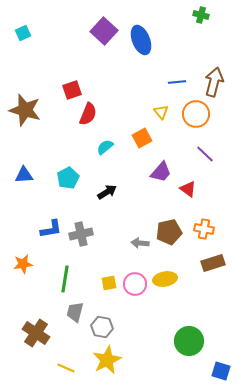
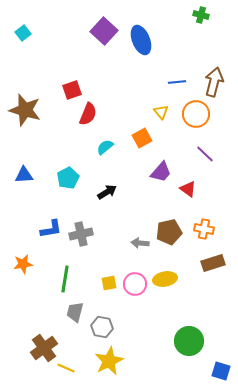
cyan square: rotated 14 degrees counterclockwise
brown cross: moved 8 px right, 15 px down; rotated 20 degrees clockwise
yellow star: moved 2 px right, 1 px down
